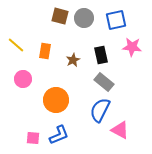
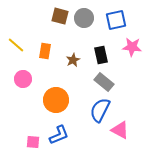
pink square: moved 4 px down
